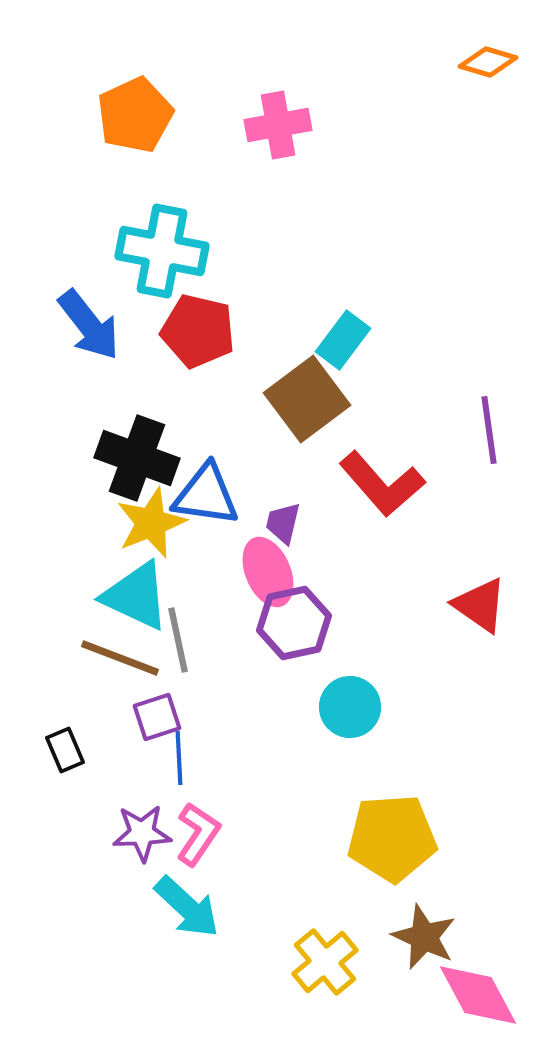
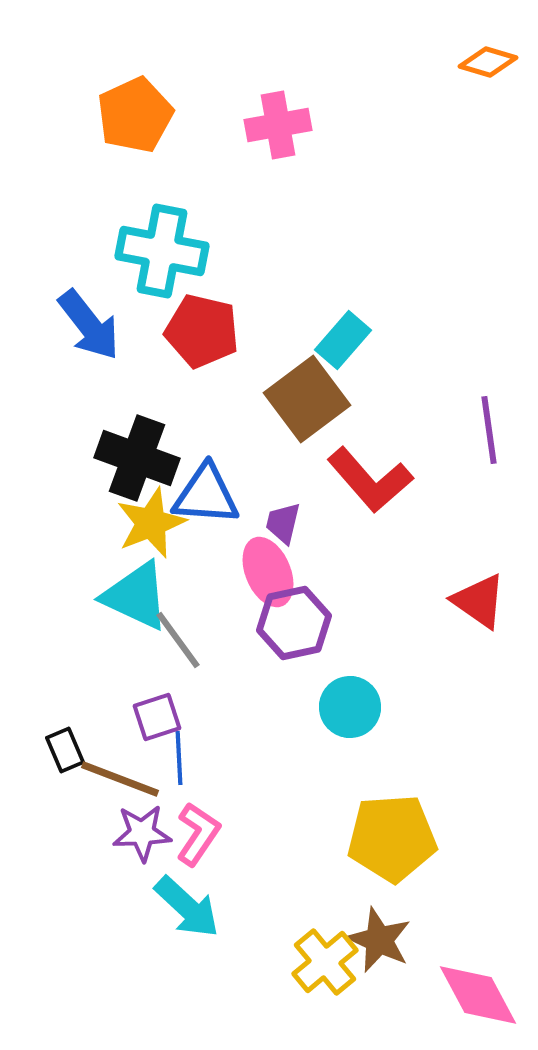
red pentagon: moved 4 px right
cyan rectangle: rotated 4 degrees clockwise
red L-shape: moved 12 px left, 4 px up
blue triangle: rotated 4 degrees counterclockwise
red triangle: moved 1 px left, 4 px up
gray line: rotated 24 degrees counterclockwise
brown line: moved 121 px down
brown star: moved 45 px left, 3 px down
